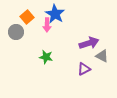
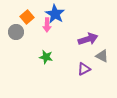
purple arrow: moved 1 px left, 4 px up
